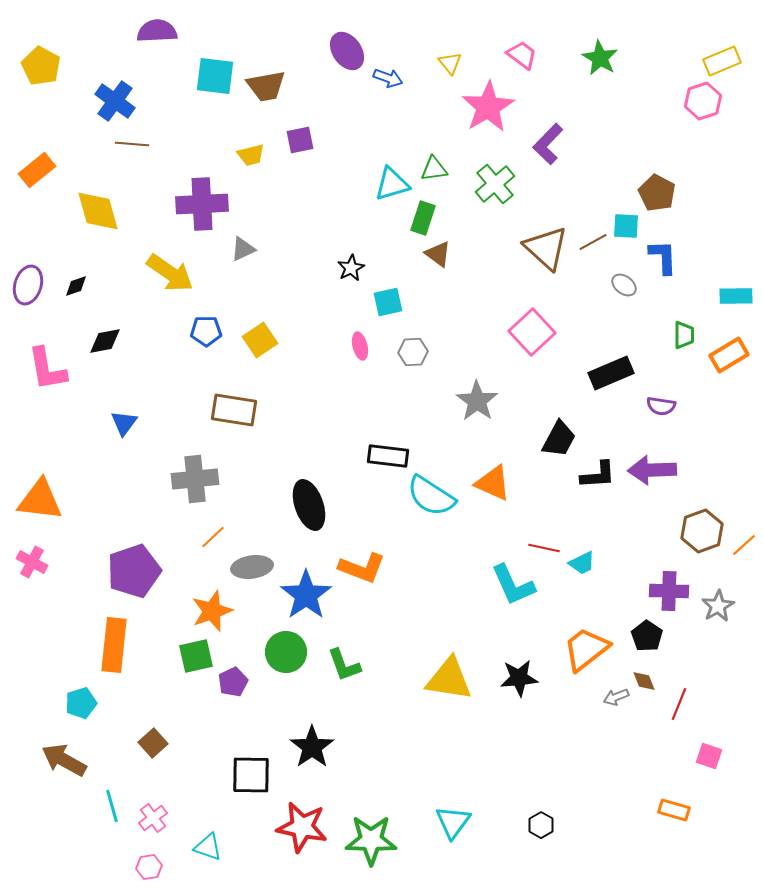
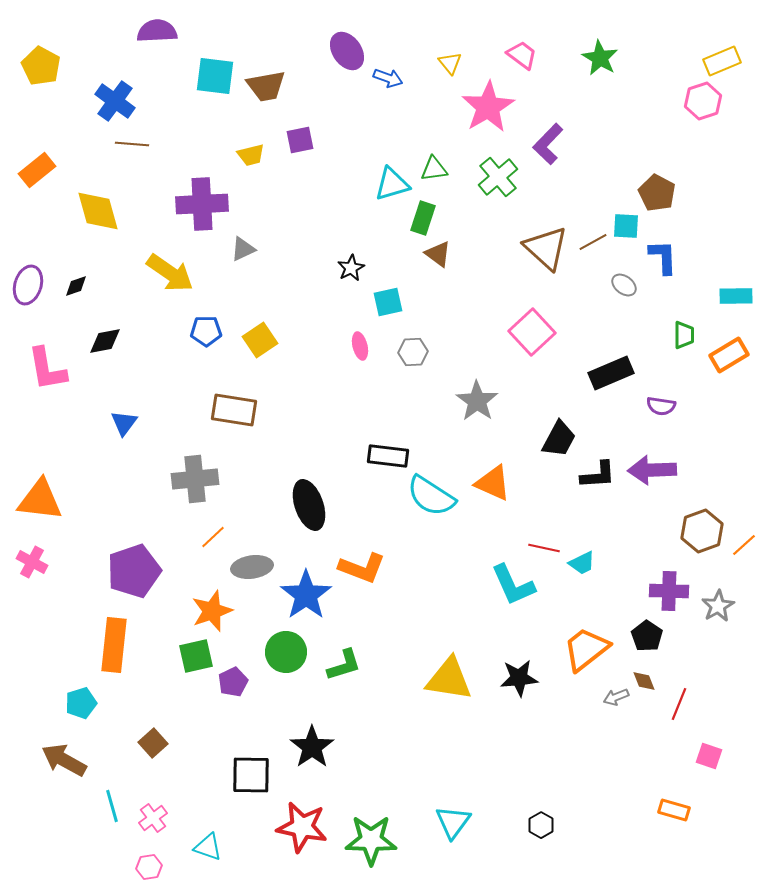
green cross at (495, 184): moved 3 px right, 7 px up
green L-shape at (344, 665): rotated 87 degrees counterclockwise
